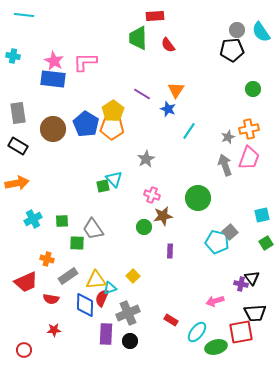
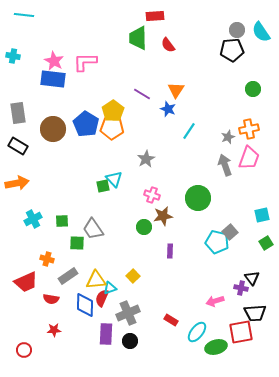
purple cross at (241, 284): moved 4 px down
